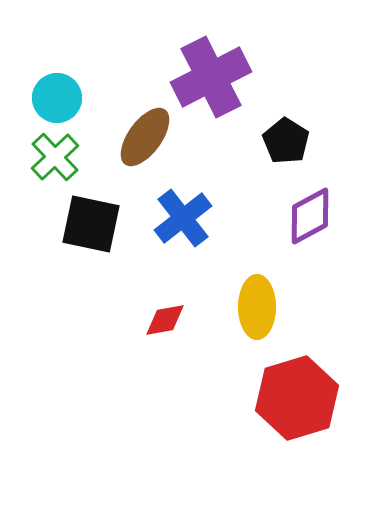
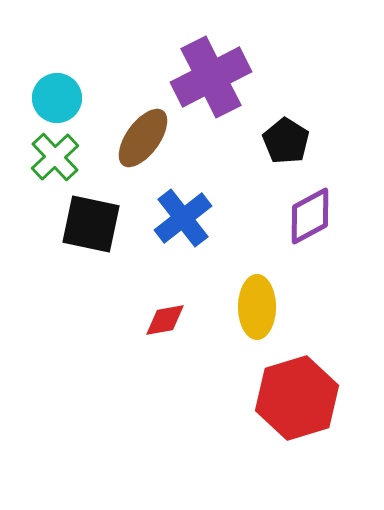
brown ellipse: moved 2 px left, 1 px down
